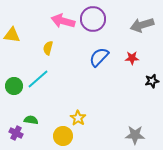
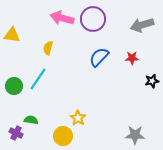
pink arrow: moved 1 px left, 3 px up
cyan line: rotated 15 degrees counterclockwise
